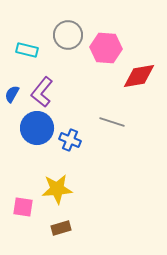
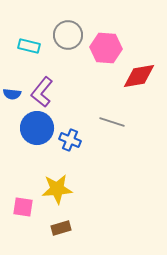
cyan rectangle: moved 2 px right, 4 px up
blue semicircle: rotated 114 degrees counterclockwise
